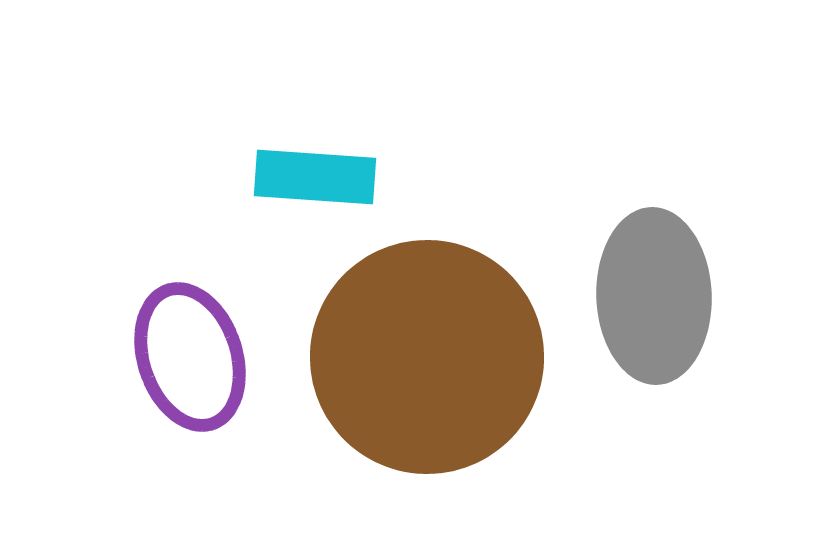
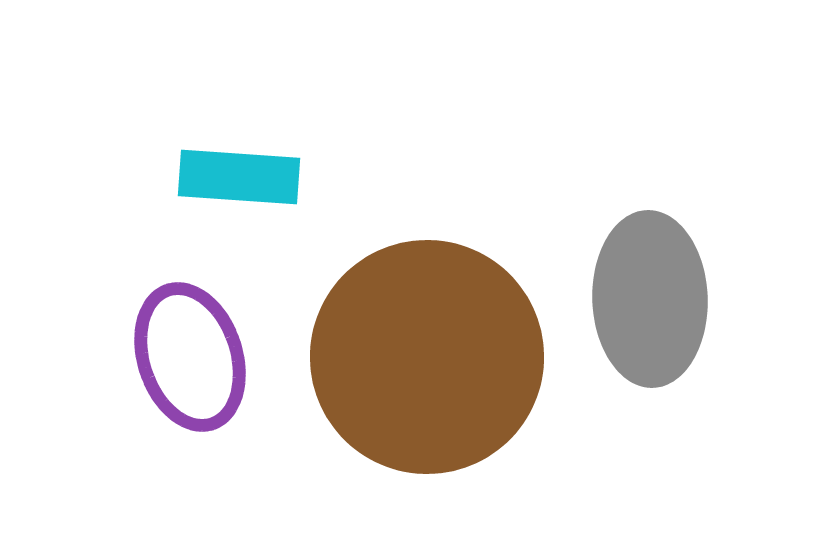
cyan rectangle: moved 76 px left
gray ellipse: moved 4 px left, 3 px down
